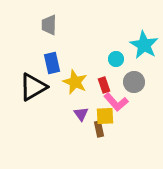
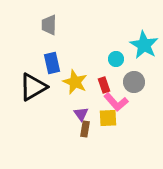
yellow square: moved 3 px right, 2 px down
brown rectangle: moved 14 px left; rotated 21 degrees clockwise
